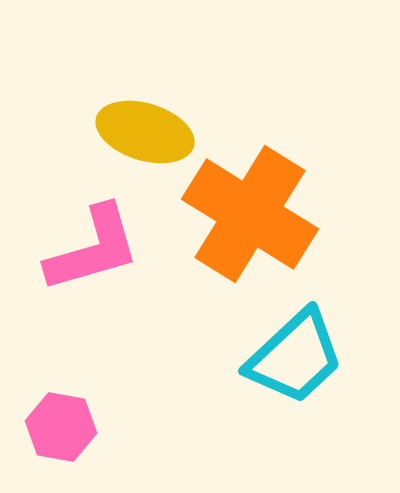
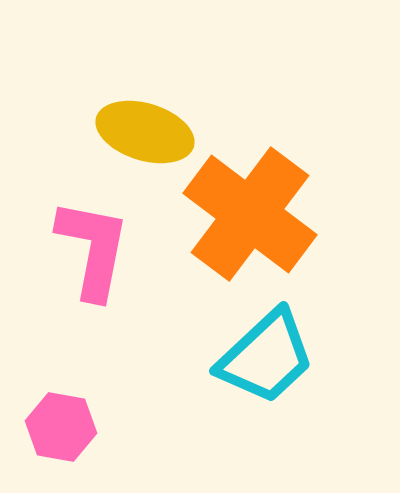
orange cross: rotated 5 degrees clockwise
pink L-shape: rotated 63 degrees counterclockwise
cyan trapezoid: moved 29 px left
